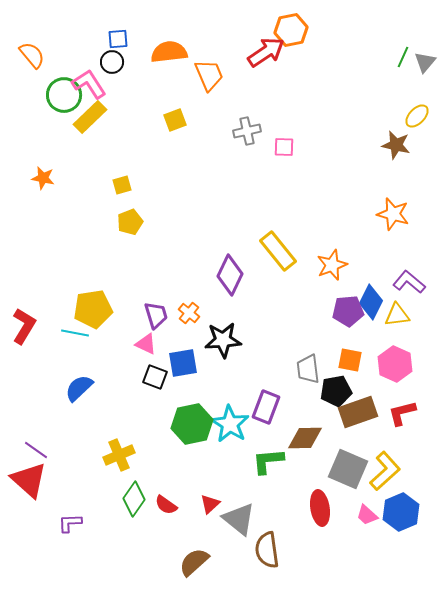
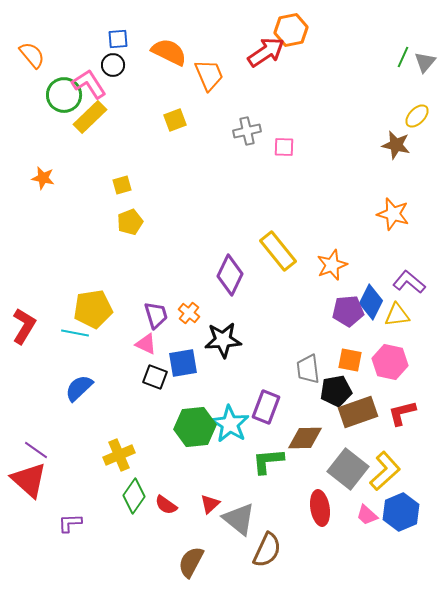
orange semicircle at (169, 52): rotated 33 degrees clockwise
black circle at (112, 62): moved 1 px right, 3 px down
pink hexagon at (395, 364): moved 5 px left, 2 px up; rotated 12 degrees counterclockwise
green hexagon at (192, 424): moved 3 px right, 3 px down; rotated 6 degrees clockwise
gray square at (348, 469): rotated 15 degrees clockwise
green diamond at (134, 499): moved 3 px up
brown semicircle at (267, 550): rotated 147 degrees counterclockwise
brown semicircle at (194, 562): moved 3 px left; rotated 20 degrees counterclockwise
